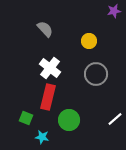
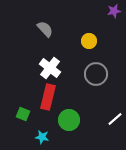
green square: moved 3 px left, 4 px up
